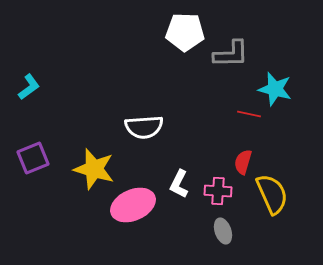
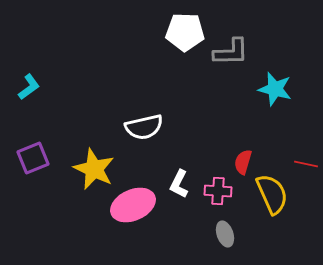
gray L-shape: moved 2 px up
red line: moved 57 px right, 50 px down
white semicircle: rotated 9 degrees counterclockwise
yellow star: rotated 9 degrees clockwise
gray ellipse: moved 2 px right, 3 px down
